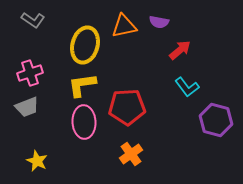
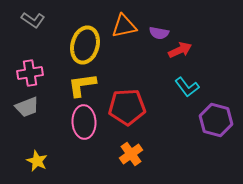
purple semicircle: moved 11 px down
red arrow: rotated 15 degrees clockwise
pink cross: rotated 10 degrees clockwise
